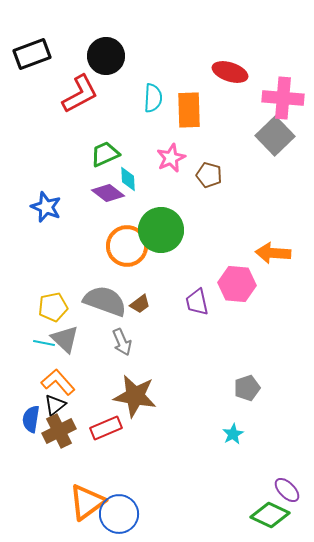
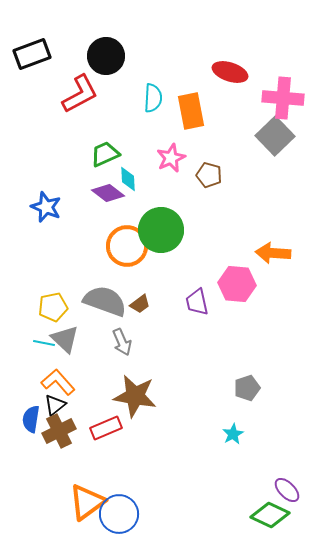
orange rectangle: moved 2 px right, 1 px down; rotated 9 degrees counterclockwise
